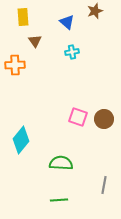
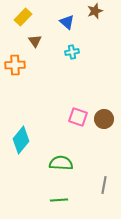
yellow rectangle: rotated 48 degrees clockwise
